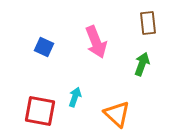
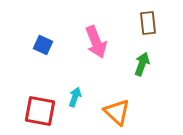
blue square: moved 1 px left, 2 px up
orange triangle: moved 2 px up
